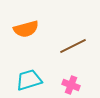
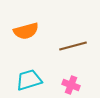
orange semicircle: moved 2 px down
brown line: rotated 12 degrees clockwise
